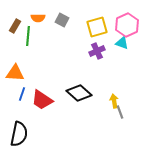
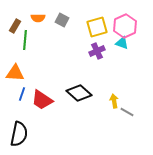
pink hexagon: moved 2 px left, 1 px down
green line: moved 3 px left, 4 px down
gray line: moved 7 px right; rotated 40 degrees counterclockwise
